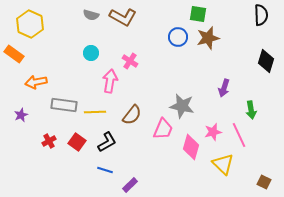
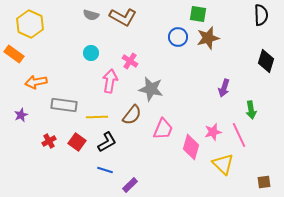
gray star: moved 31 px left, 17 px up
yellow line: moved 2 px right, 5 px down
brown square: rotated 32 degrees counterclockwise
